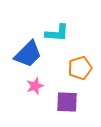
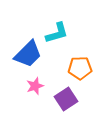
cyan L-shape: rotated 20 degrees counterclockwise
orange pentagon: rotated 15 degrees clockwise
purple square: moved 1 px left, 3 px up; rotated 35 degrees counterclockwise
